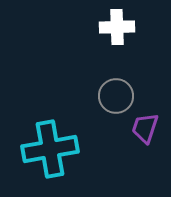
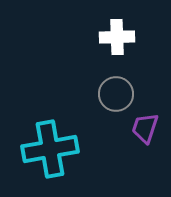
white cross: moved 10 px down
gray circle: moved 2 px up
